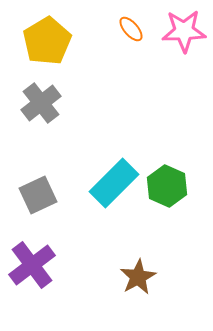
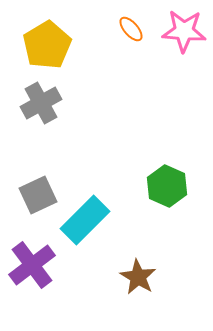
pink star: rotated 6 degrees clockwise
yellow pentagon: moved 4 px down
gray cross: rotated 9 degrees clockwise
cyan rectangle: moved 29 px left, 37 px down
brown star: rotated 12 degrees counterclockwise
